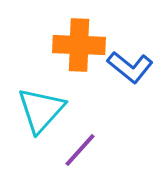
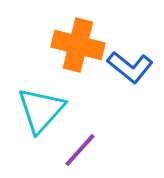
orange cross: moved 1 px left; rotated 12 degrees clockwise
